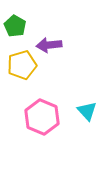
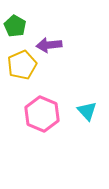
yellow pentagon: rotated 8 degrees counterclockwise
pink hexagon: moved 3 px up
